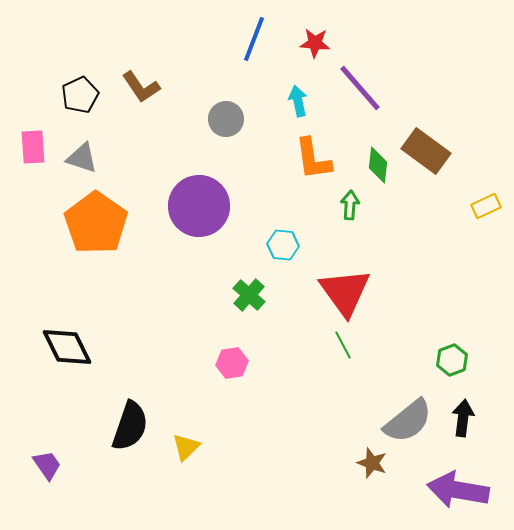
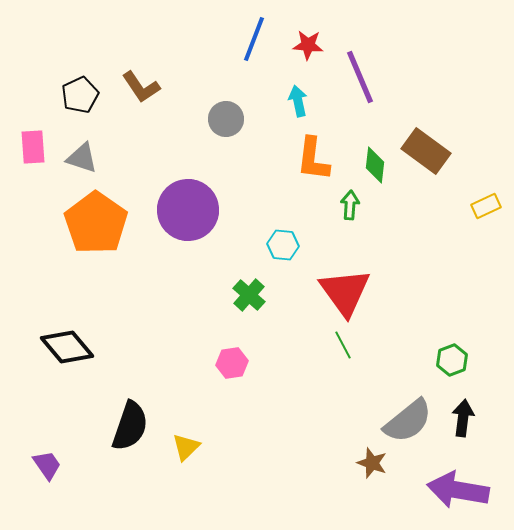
red star: moved 7 px left, 2 px down
purple line: moved 11 px up; rotated 18 degrees clockwise
orange L-shape: rotated 15 degrees clockwise
green diamond: moved 3 px left
purple circle: moved 11 px left, 4 px down
black diamond: rotated 14 degrees counterclockwise
